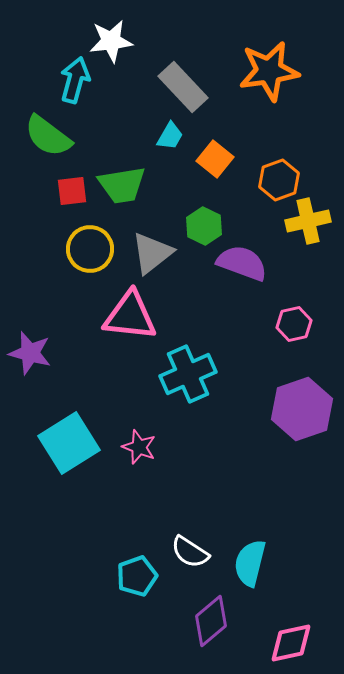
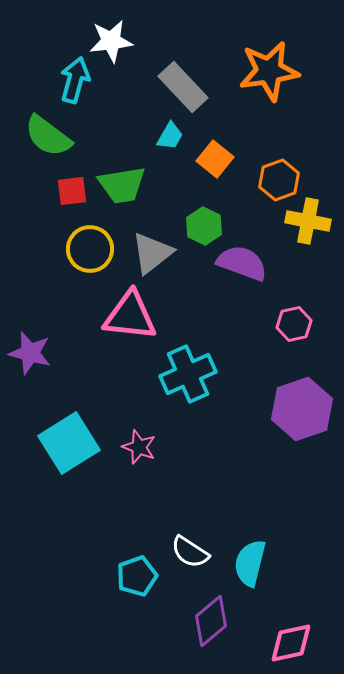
yellow cross: rotated 24 degrees clockwise
